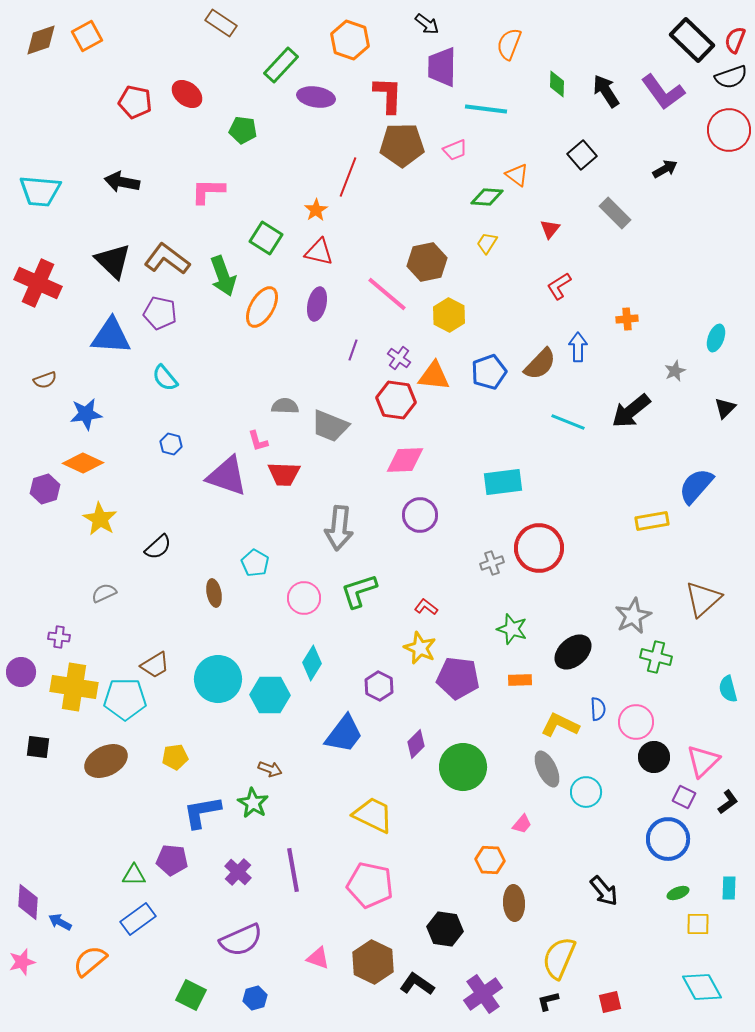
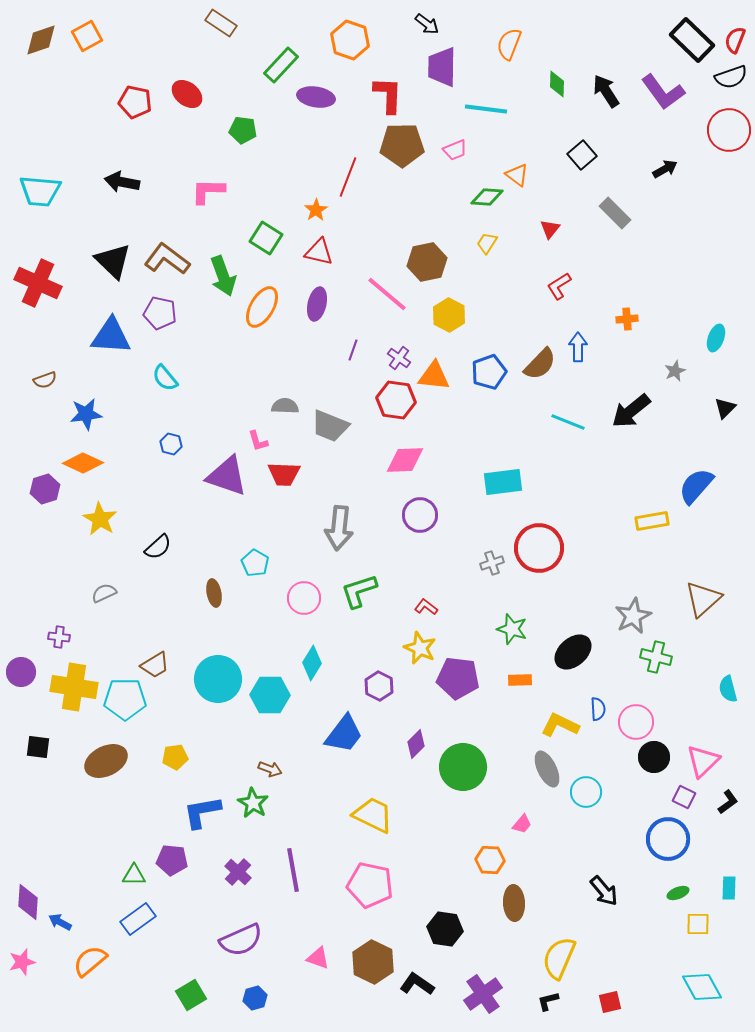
green square at (191, 995): rotated 32 degrees clockwise
